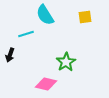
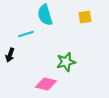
cyan semicircle: rotated 15 degrees clockwise
green star: rotated 18 degrees clockwise
